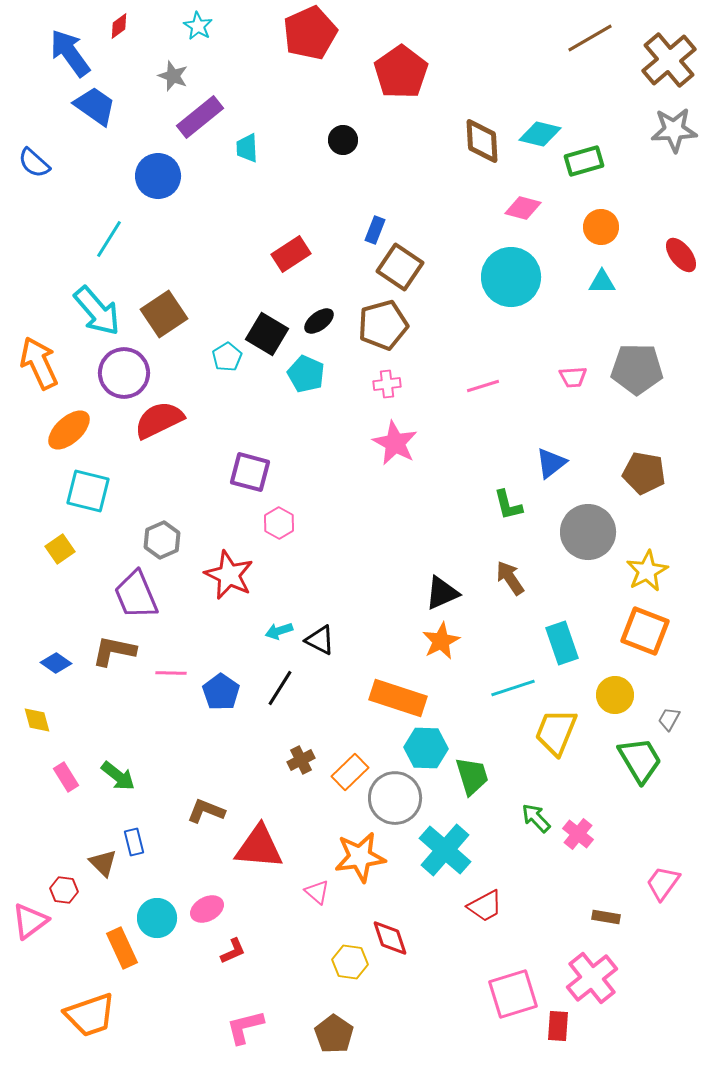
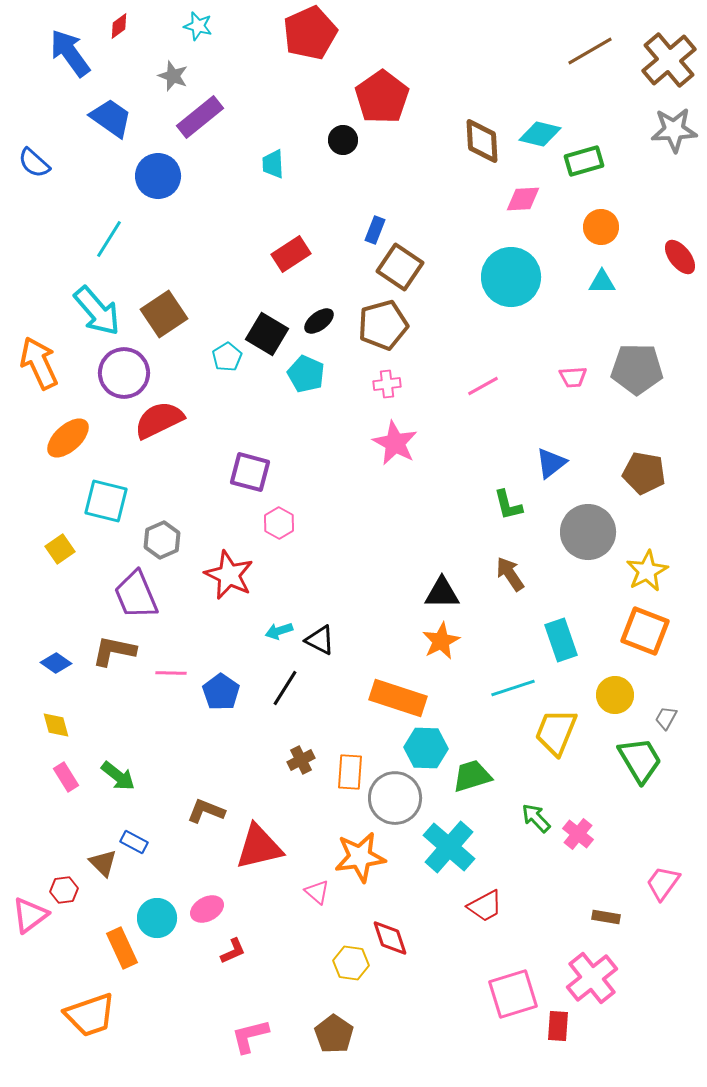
cyan star at (198, 26): rotated 16 degrees counterclockwise
brown line at (590, 38): moved 13 px down
red pentagon at (401, 72): moved 19 px left, 25 px down
blue trapezoid at (95, 106): moved 16 px right, 12 px down
cyan trapezoid at (247, 148): moved 26 px right, 16 px down
pink diamond at (523, 208): moved 9 px up; rotated 18 degrees counterclockwise
red ellipse at (681, 255): moved 1 px left, 2 px down
pink line at (483, 386): rotated 12 degrees counterclockwise
orange ellipse at (69, 430): moved 1 px left, 8 px down
cyan square at (88, 491): moved 18 px right, 10 px down
brown arrow at (510, 578): moved 4 px up
black triangle at (442, 593): rotated 24 degrees clockwise
cyan rectangle at (562, 643): moved 1 px left, 3 px up
black line at (280, 688): moved 5 px right
gray trapezoid at (669, 719): moved 3 px left, 1 px up
yellow diamond at (37, 720): moved 19 px right, 5 px down
orange rectangle at (350, 772): rotated 42 degrees counterclockwise
green trapezoid at (472, 776): rotated 90 degrees counterclockwise
blue rectangle at (134, 842): rotated 48 degrees counterclockwise
red triangle at (259, 847): rotated 18 degrees counterclockwise
cyan cross at (445, 850): moved 4 px right, 3 px up
red hexagon at (64, 890): rotated 16 degrees counterclockwise
pink triangle at (30, 921): moved 6 px up
yellow hexagon at (350, 962): moved 1 px right, 1 px down
pink L-shape at (245, 1027): moved 5 px right, 9 px down
